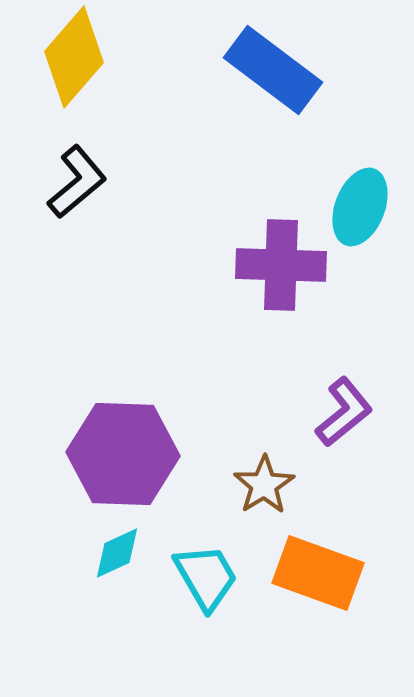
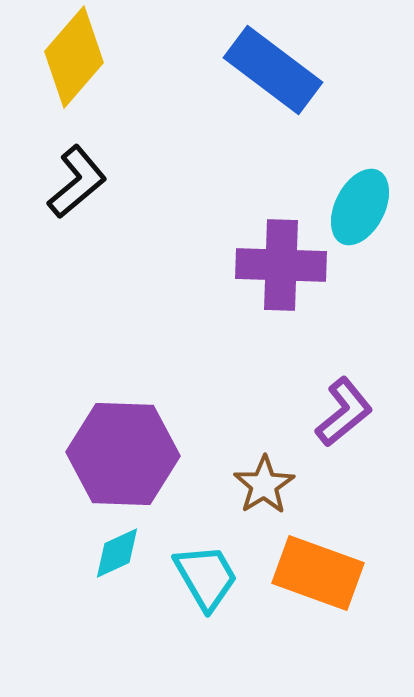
cyan ellipse: rotated 6 degrees clockwise
